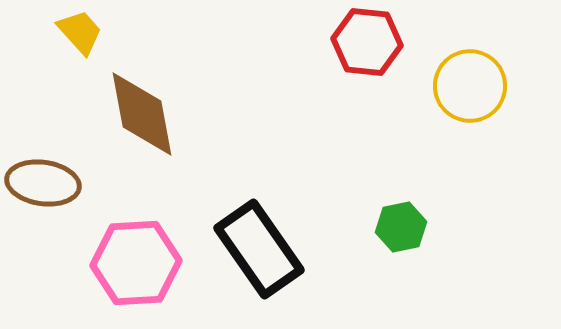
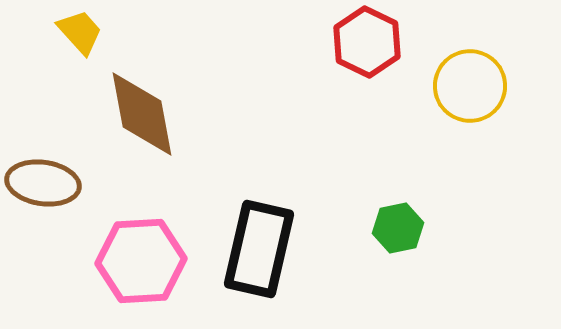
red hexagon: rotated 20 degrees clockwise
green hexagon: moved 3 px left, 1 px down
black rectangle: rotated 48 degrees clockwise
pink hexagon: moved 5 px right, 2 px up
